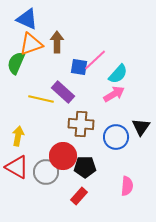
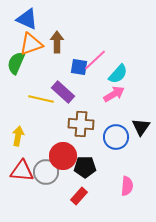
red triangle: moved 5 px right, 4 px down; rotated 25 degrees counterclockwise
